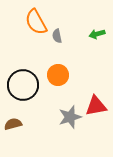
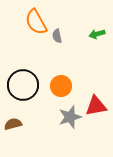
orange circle: moved 3 px right, 11 px down
